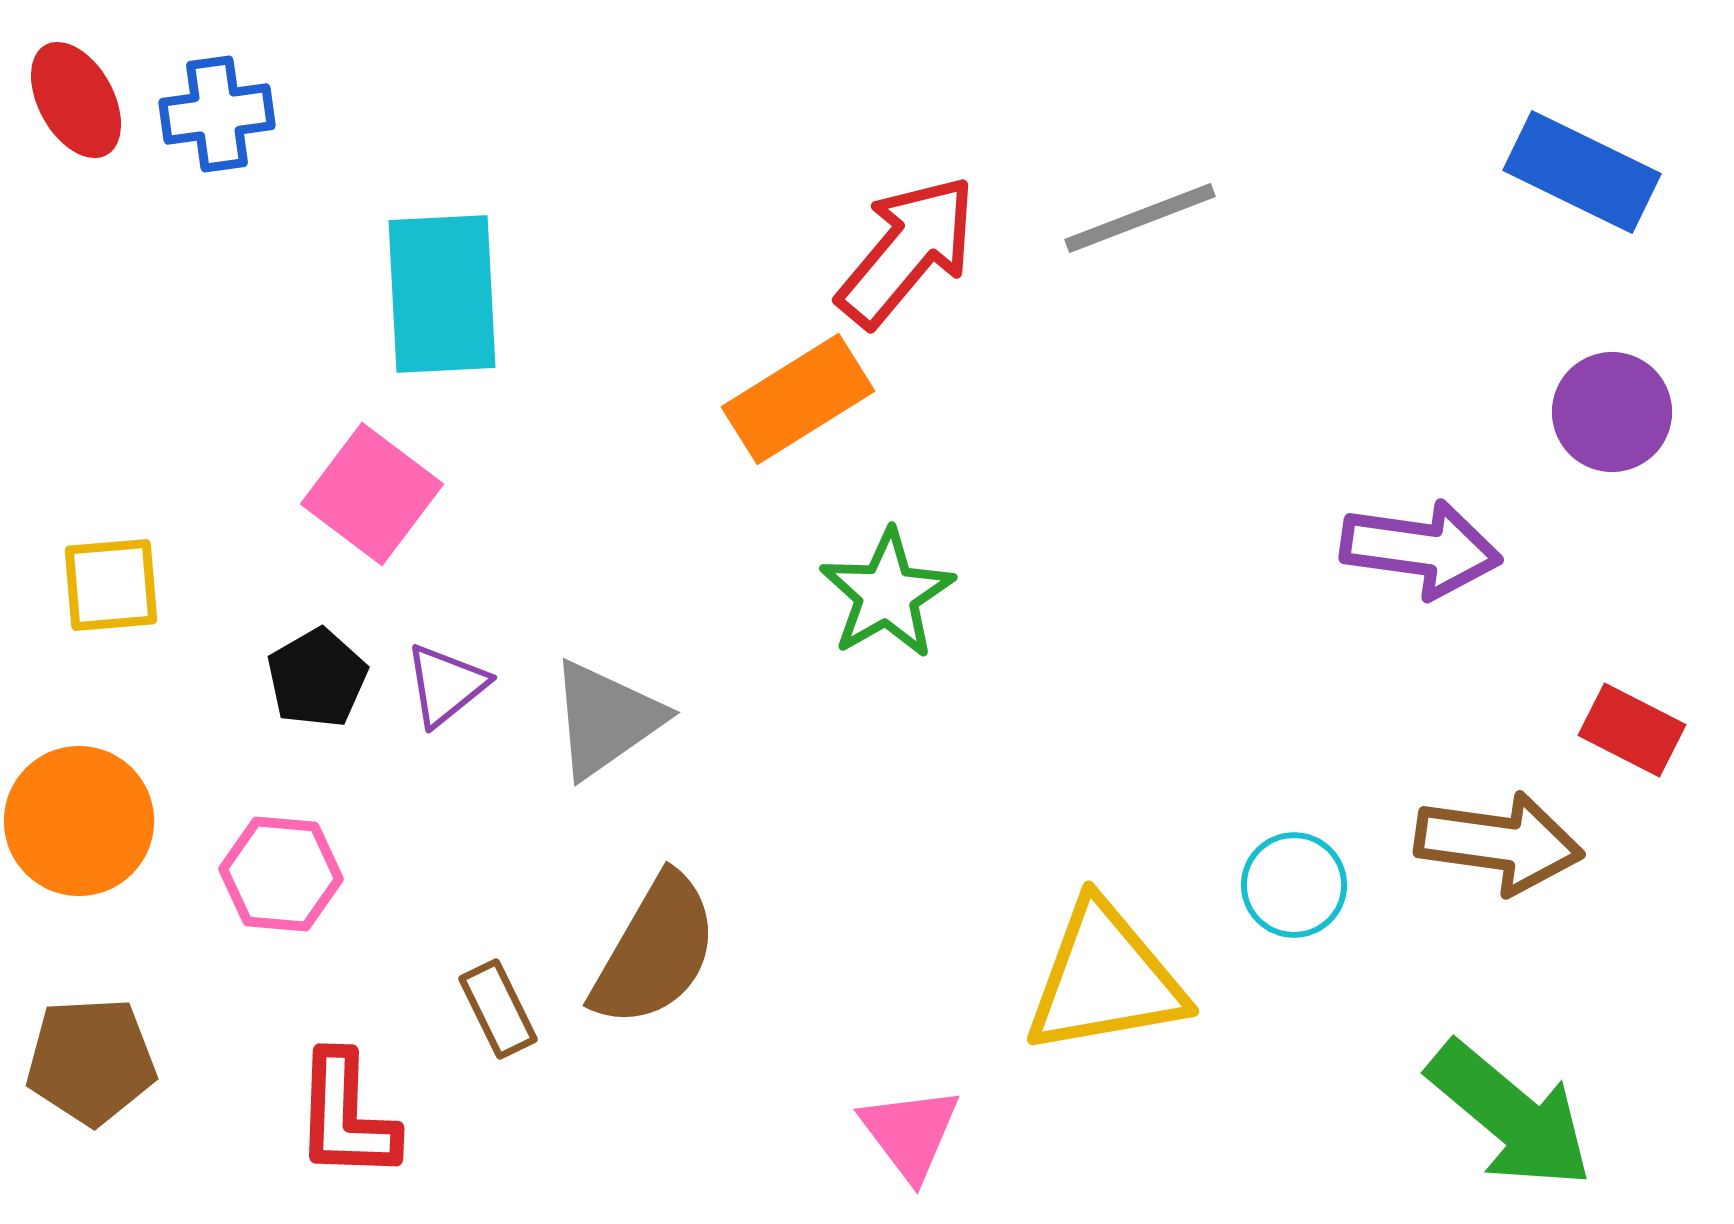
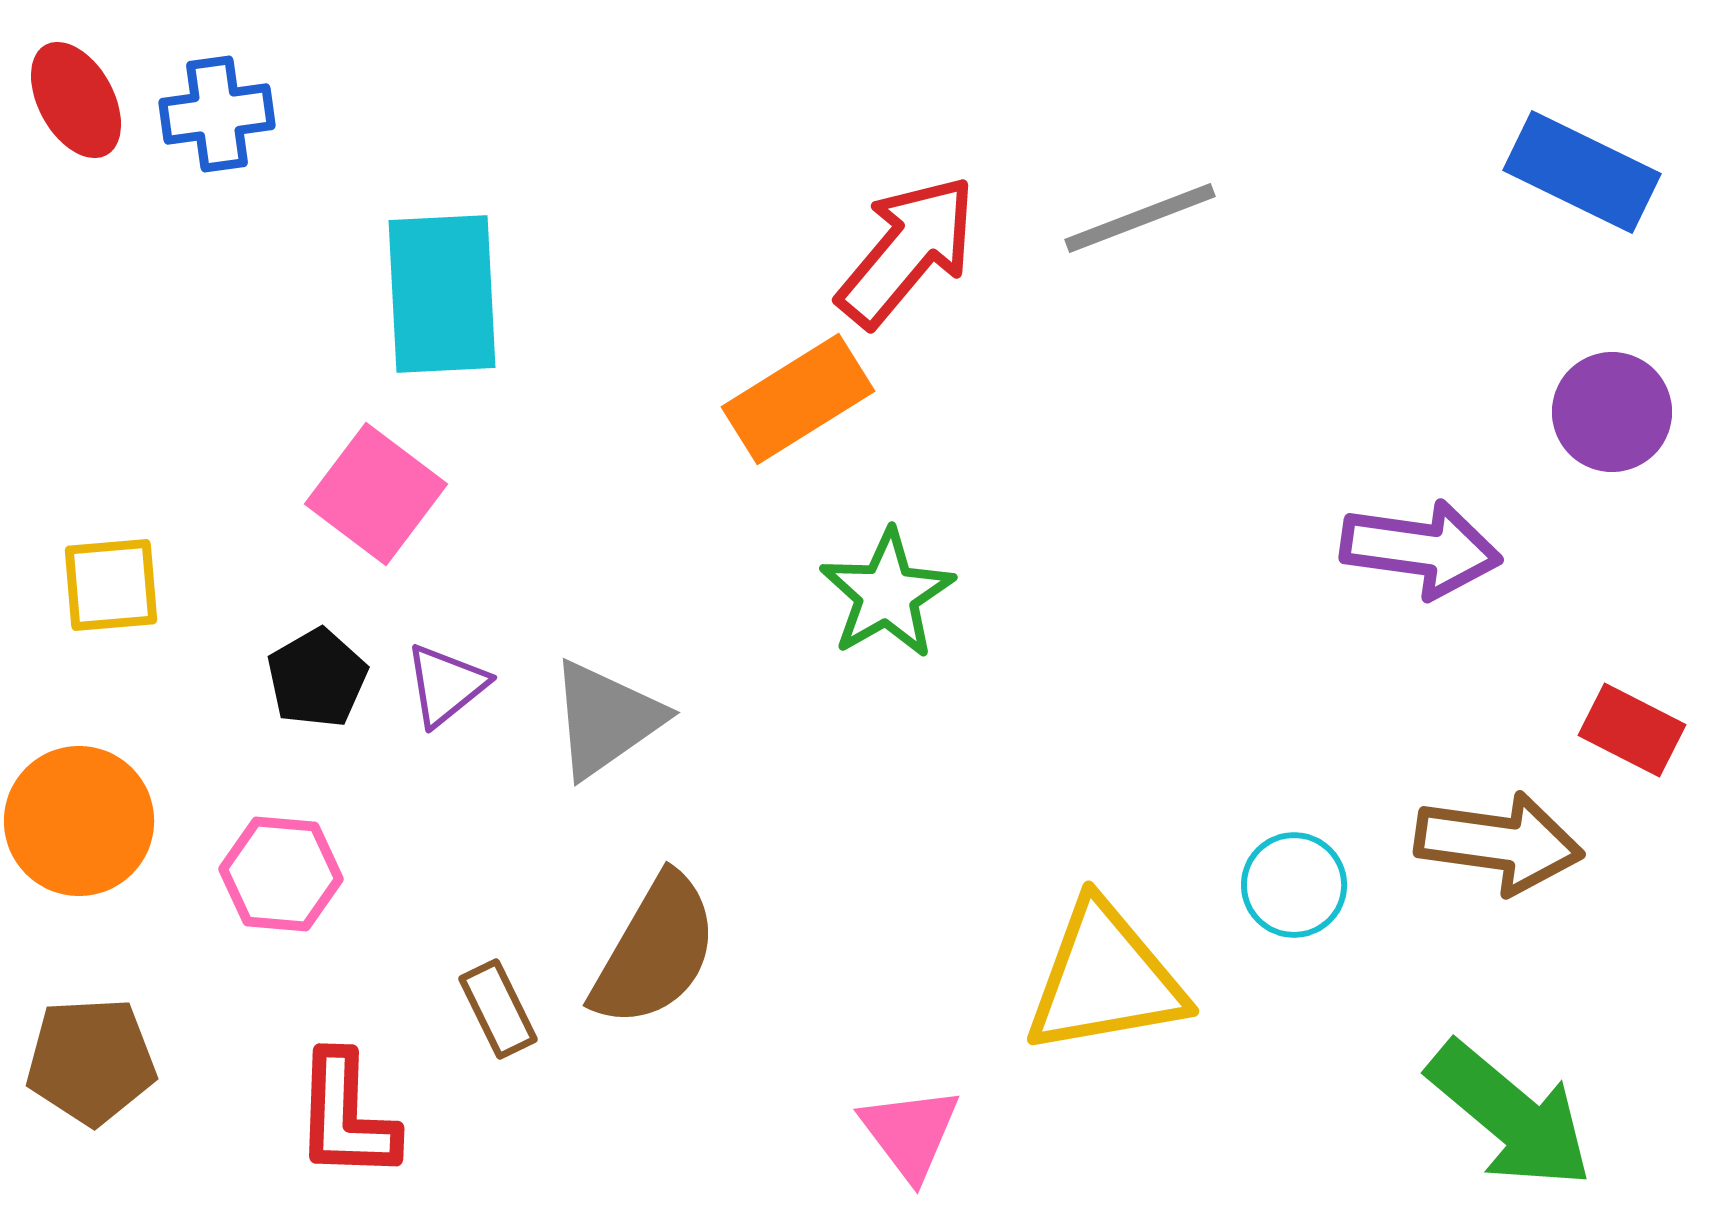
pink square: moved 4 px right
